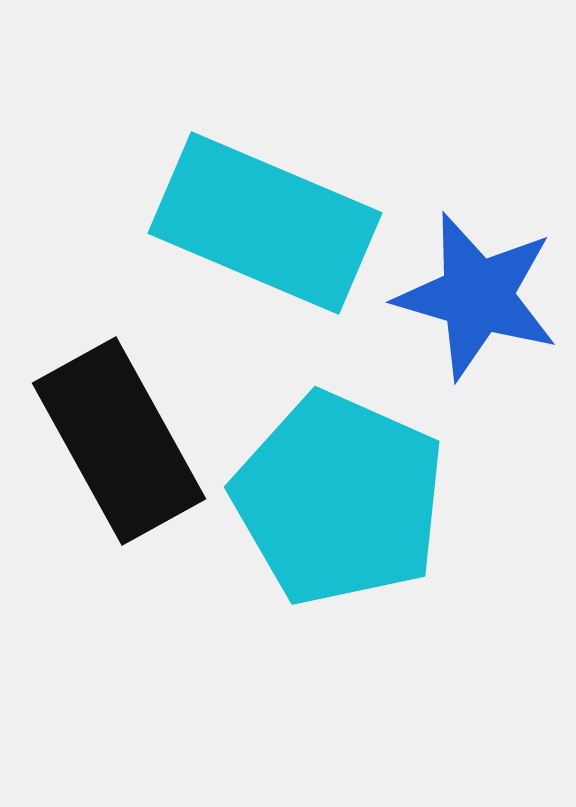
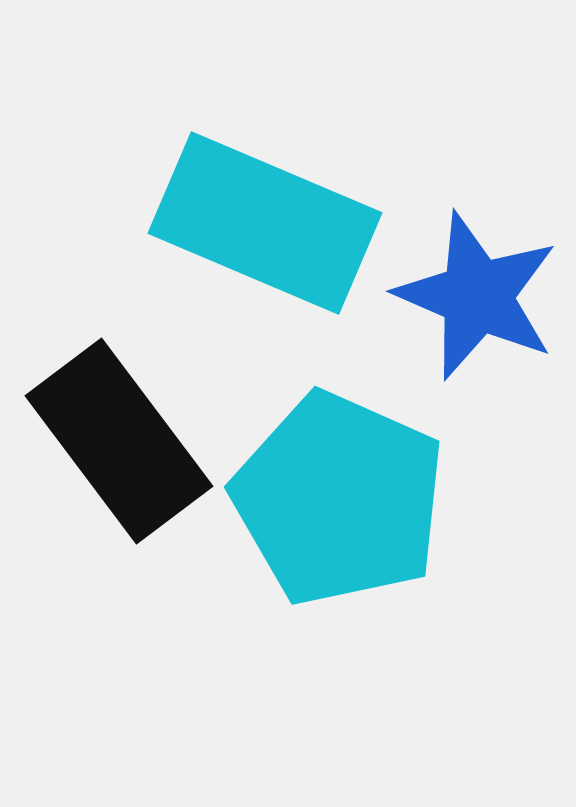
blue star: rotated 7 degrees clockwise
black rectangle: rotated 8 degrees counterclockwise
